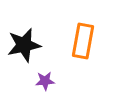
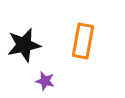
purple star: rotated 18 degrees clockwise
